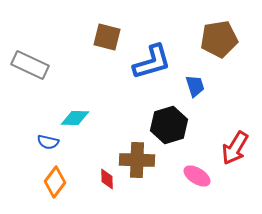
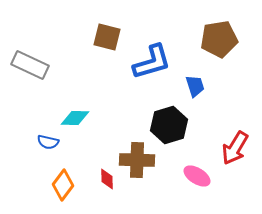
orange diamond: moved 8 px right, 3 px down
